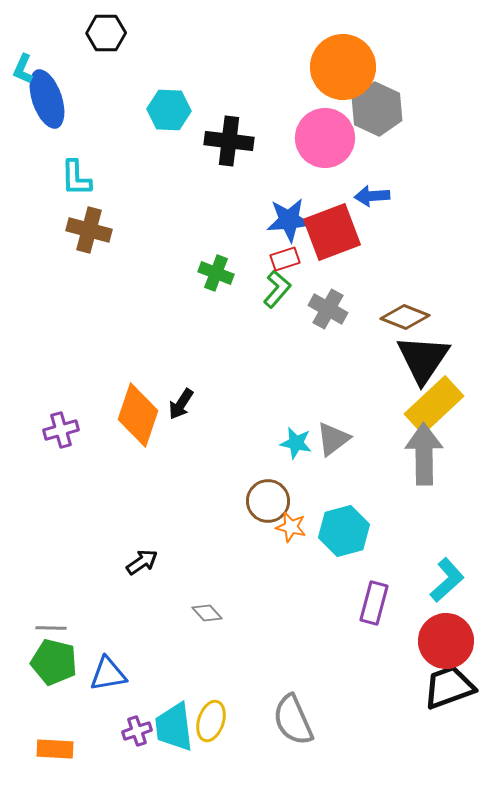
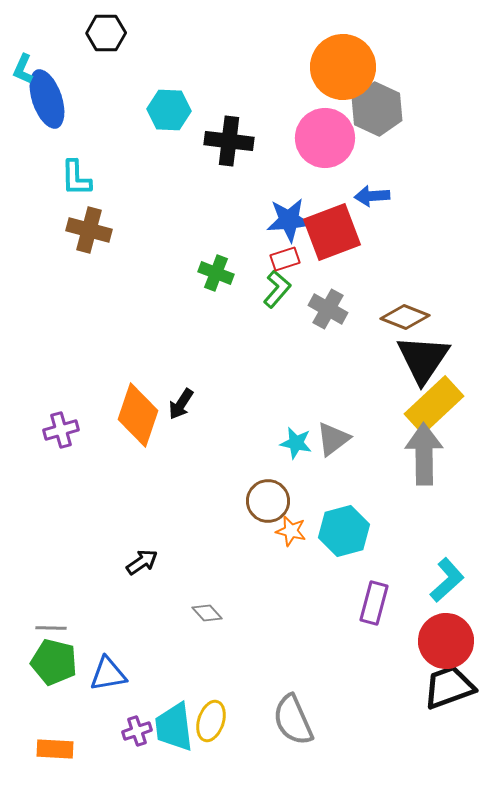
orange star at (291, 527): moved 4 px down
